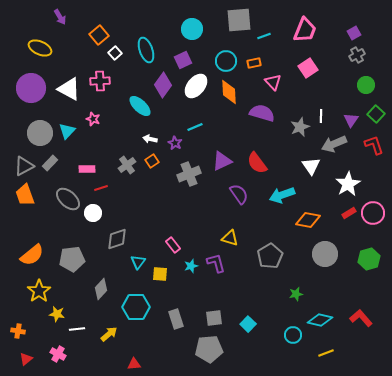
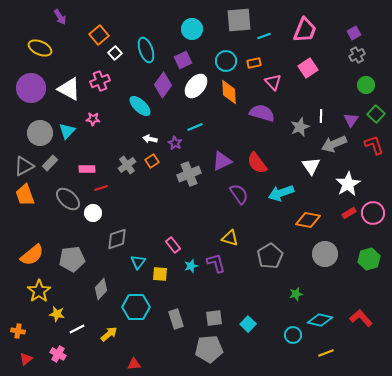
pink cross at (100, 81): rotated 18 degrees counterclockwise
pink star at (93, 119): rotated 16 degrees counterclockwise
cyan arrow at (282, 195): moved 1 px left, 2 px up
white line at (77, 329): rotated 21 degrees counterclockwise
